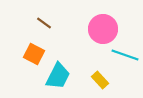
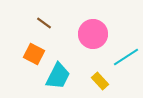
pink circle: moved 10 px left, 5 px down
cyan line: moved 1 px right, 2 px down; rotated 52 degrees counterclockwise
yellow rectangle: moved 1 px down
